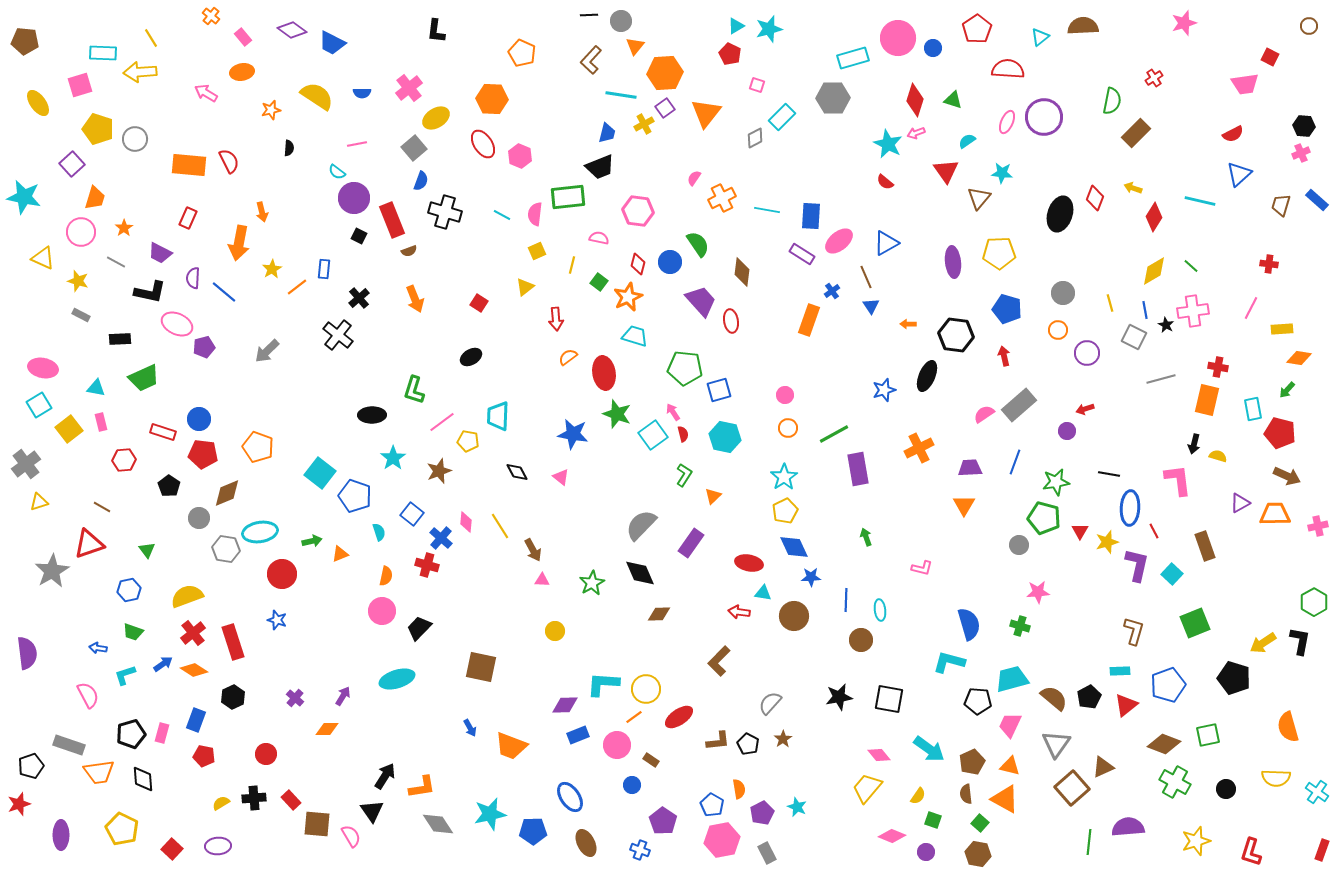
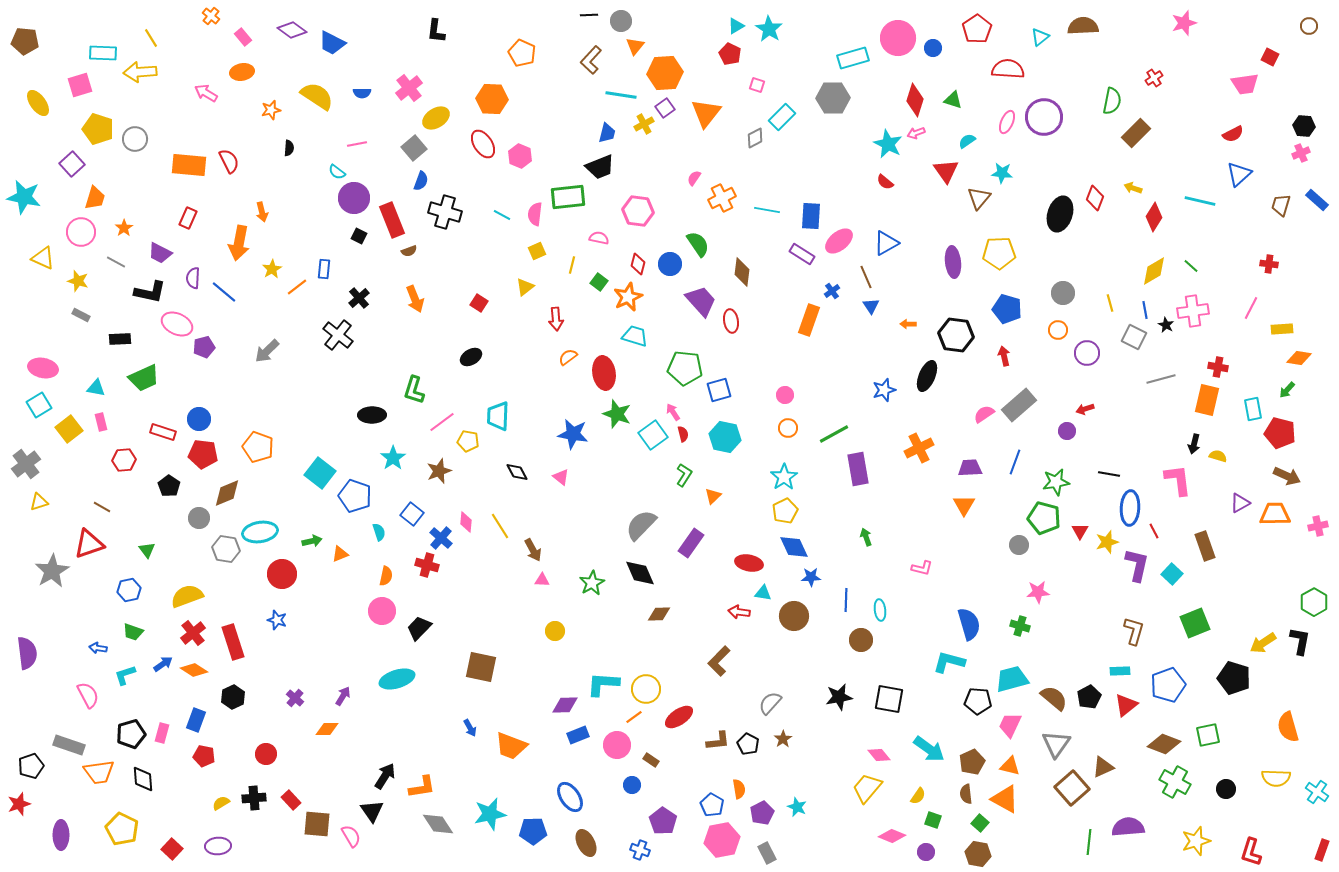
cyan star at (769, 29): rotated 24 degrees counterclockwise
blue circle at (670, 262): moved 2 px down
